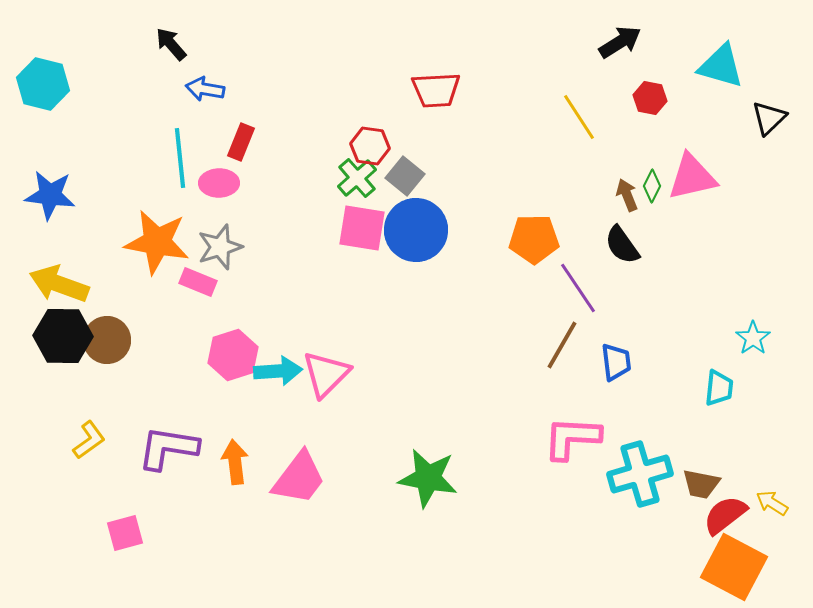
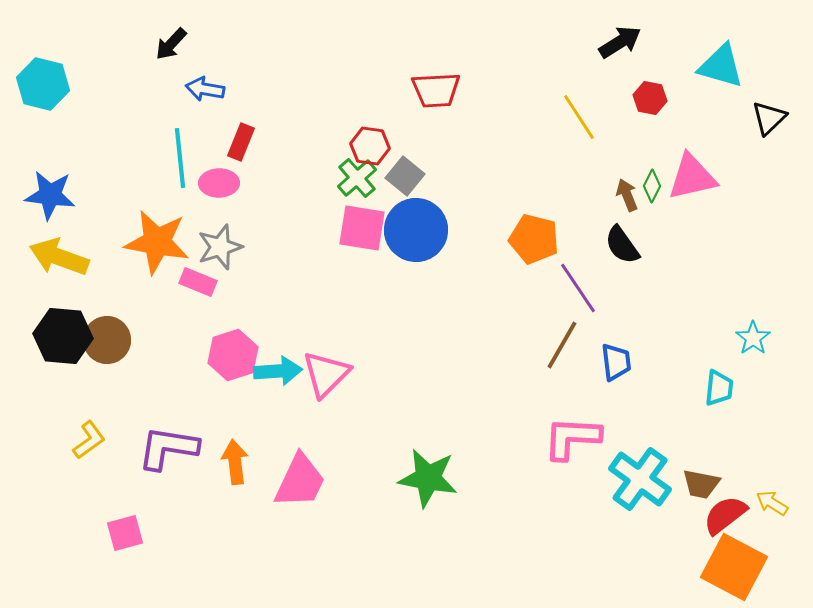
black arrow at (171, 44): rotated 96 degrees counterclockwise
orange pentagon at (534, 239): rotated 15 degrees clockwise
yellow arrow at (59, 284): moved 27 px up
black hexagon at (63, 336): rotated 4 degrees clockwise
cyan cross at (640, 474): moved 5 px down; rotated 38 degrees counterclockwise
pink trapezoid at (299, 478): moved 1 px right, 3 px down; rotated 12 degrees counterclockwise
